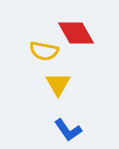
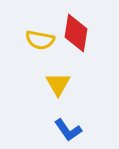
red diamond: rotated 39 degrees clockwise
yellow semicircle: moved 4 px left, 11 px up
